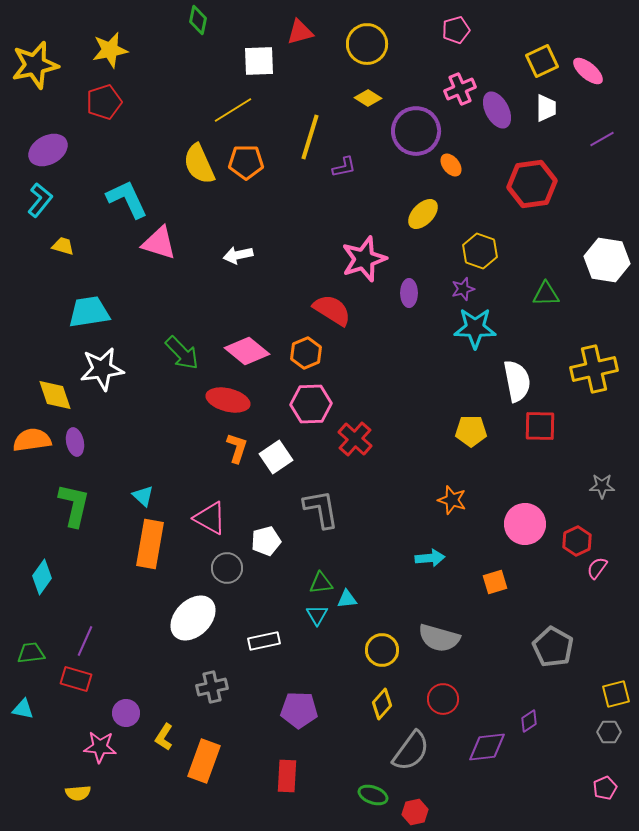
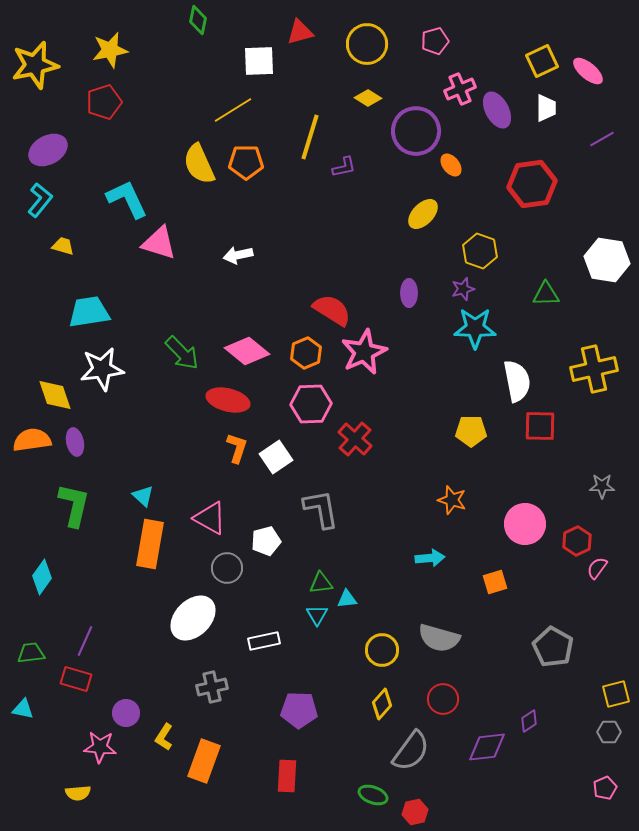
pink pentagon at (456, 30): moved 21 px left, 11 px down
pink star at (364, 259): moved 93 px down; rotated 6 degrees counterclockwise
